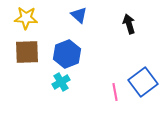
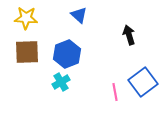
black arrow: moved 11 px down
